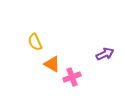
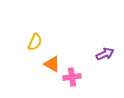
yellow semicircle: rotated 132 degrees counterclockwise
pink cross: rotated 12 degrees clockwise
